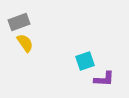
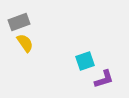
purple L-shape: rotated 20 degrees counterclockwise
